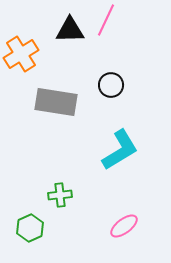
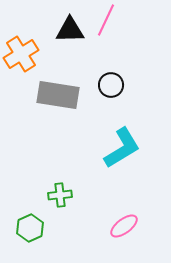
gray rectangle: moved 2 px right, 7 px up
cyan L-shape: moved 2 px right, 2 px up
